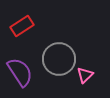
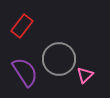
red rectangle: rotated 20 degrees counterclockwise
purple semicircle: moved 5 px right
